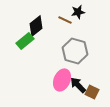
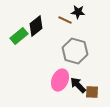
black star: rotated 16 degrees clockwise
green rectangle: moved 6 px left, 5 px up
pink ellipse: moved 2 px left
brown square: rotated 24 degrees counterclockwise
